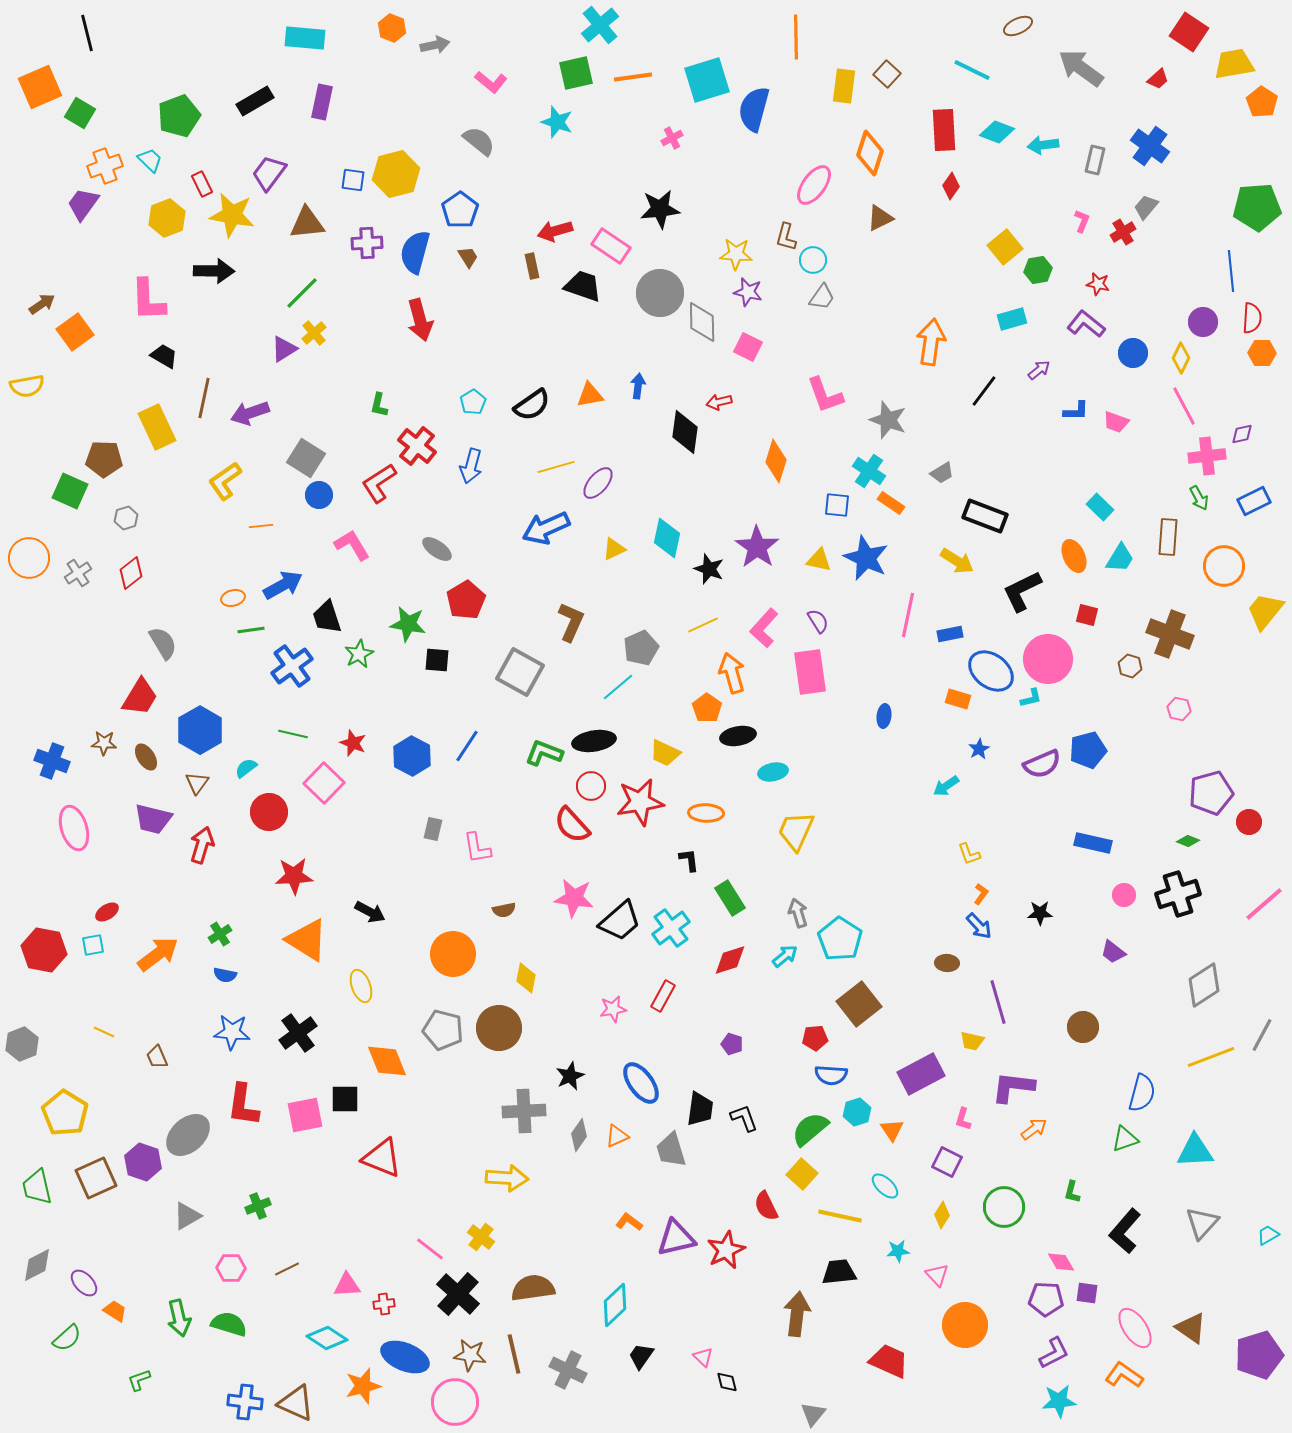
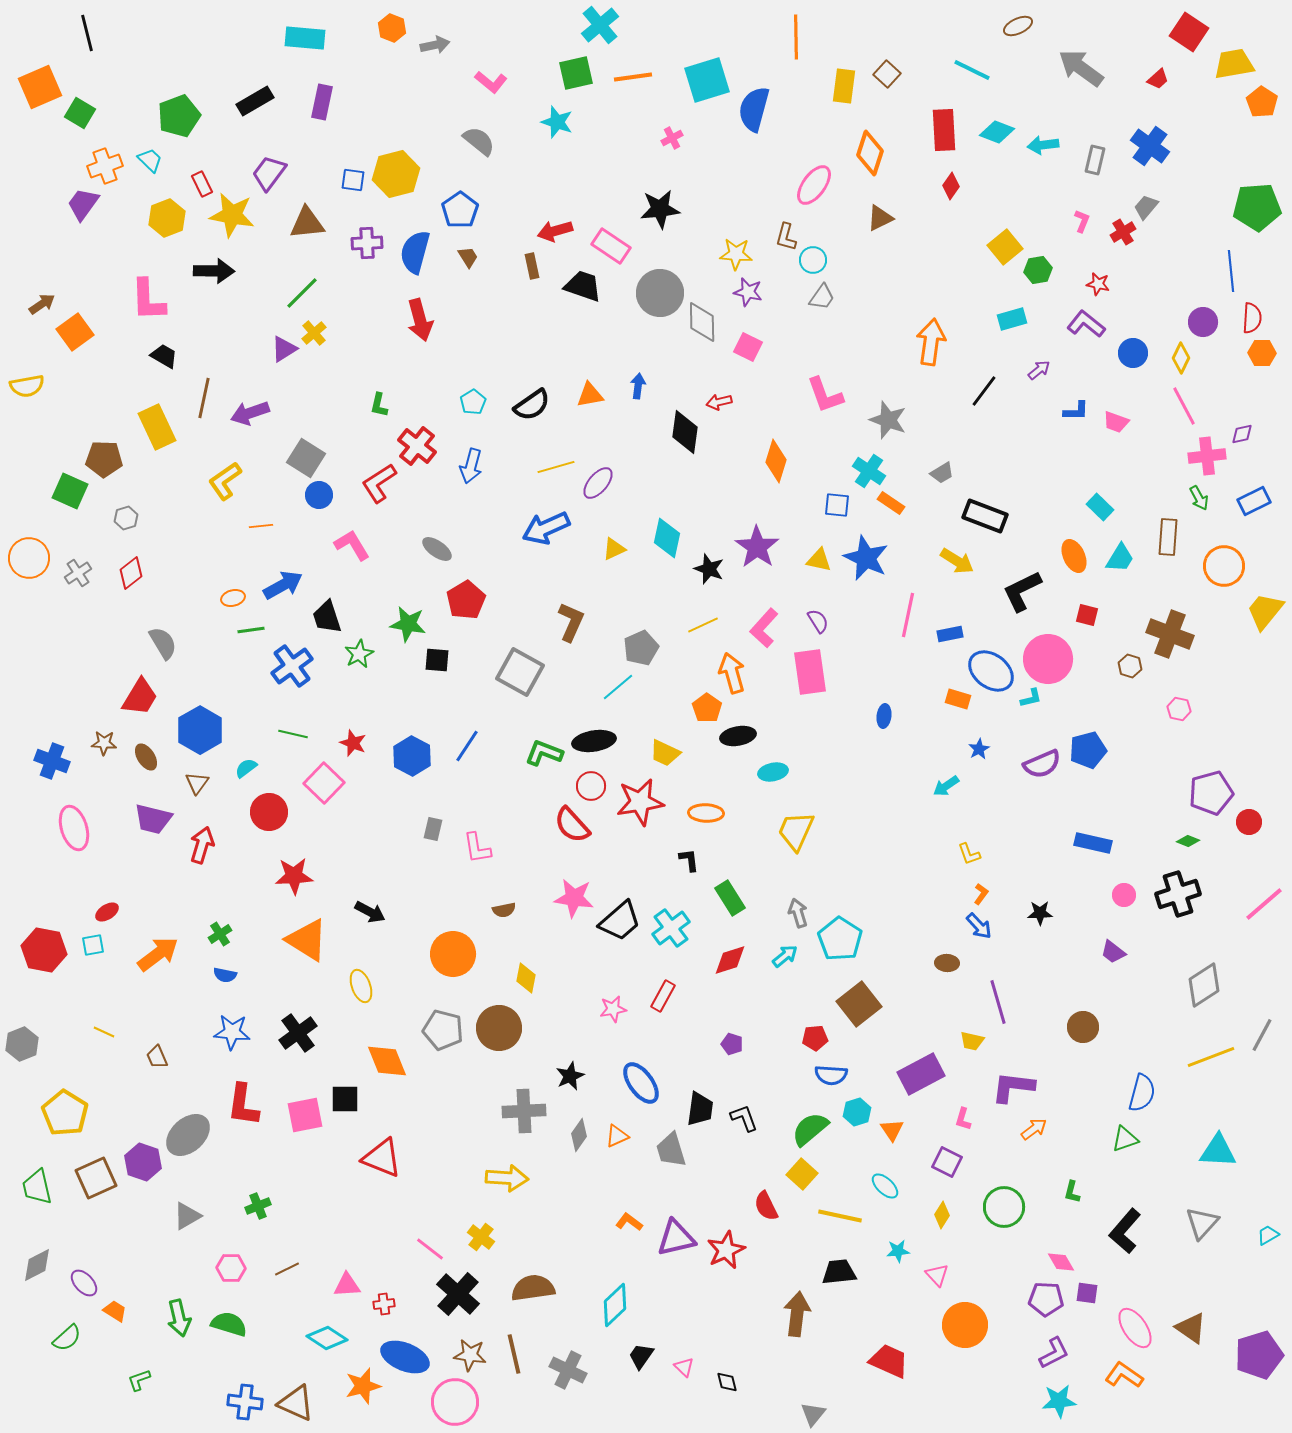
cyan triangle at (1195, 1151): moved 23 px right; rotated 6 degrees clockwise
pink triangle at (703, 1357): moved 19 px left, 10 px down
